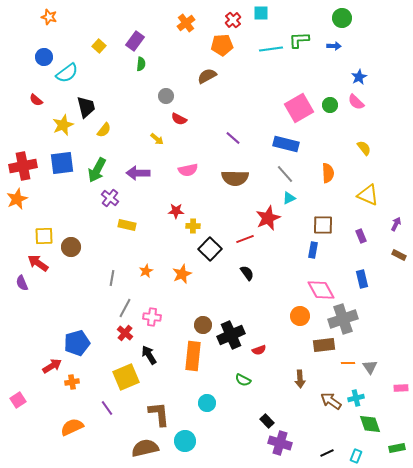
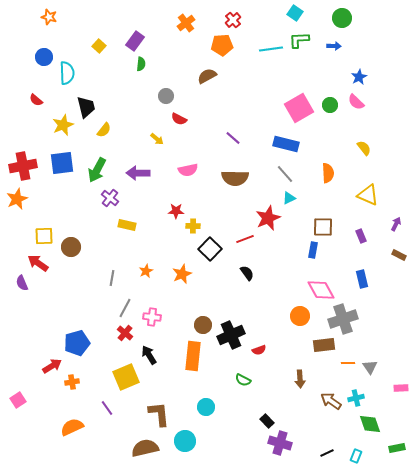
cyan square at (261, 13): moved 34 px right; rotated 35 degrees clockwise
cyan semicircle at (67, 73): rotated 55 degrees counterclockwise
brown square at (323, 225): moved 2 px down
cyan circle at (207, 403): moved 1 px left, 4 px down
